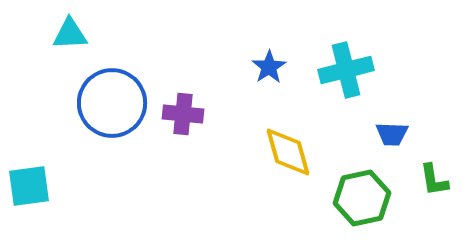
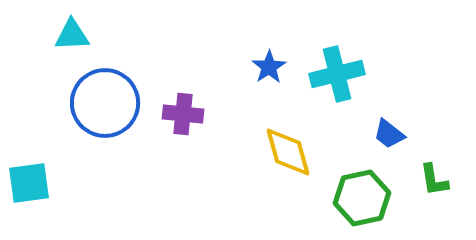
cyan triangle: moved 2 px right, 1 px down
cyan cross: moved 9 px left, 4 px down
blue circle: moved 7 px left
blue trapezoid: moved 3 px left; rotated 36 degrees clockwise
cyan square: moved 3 px up
